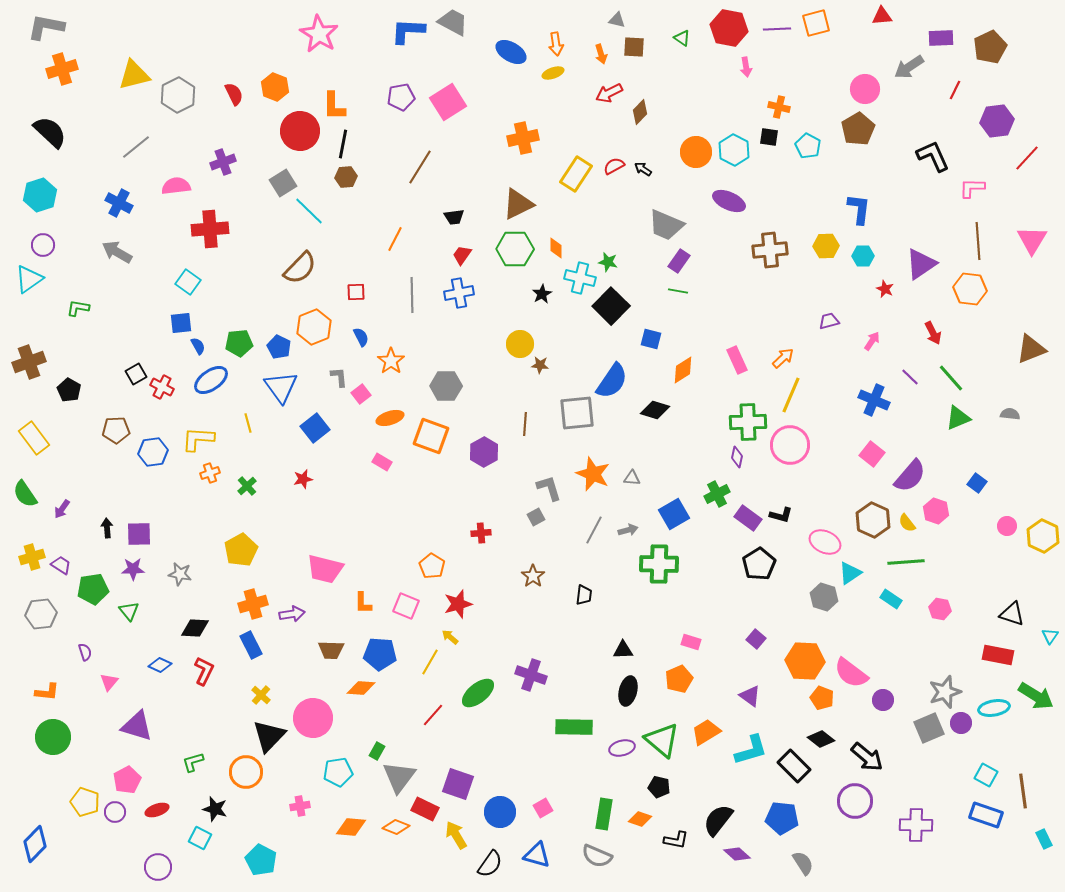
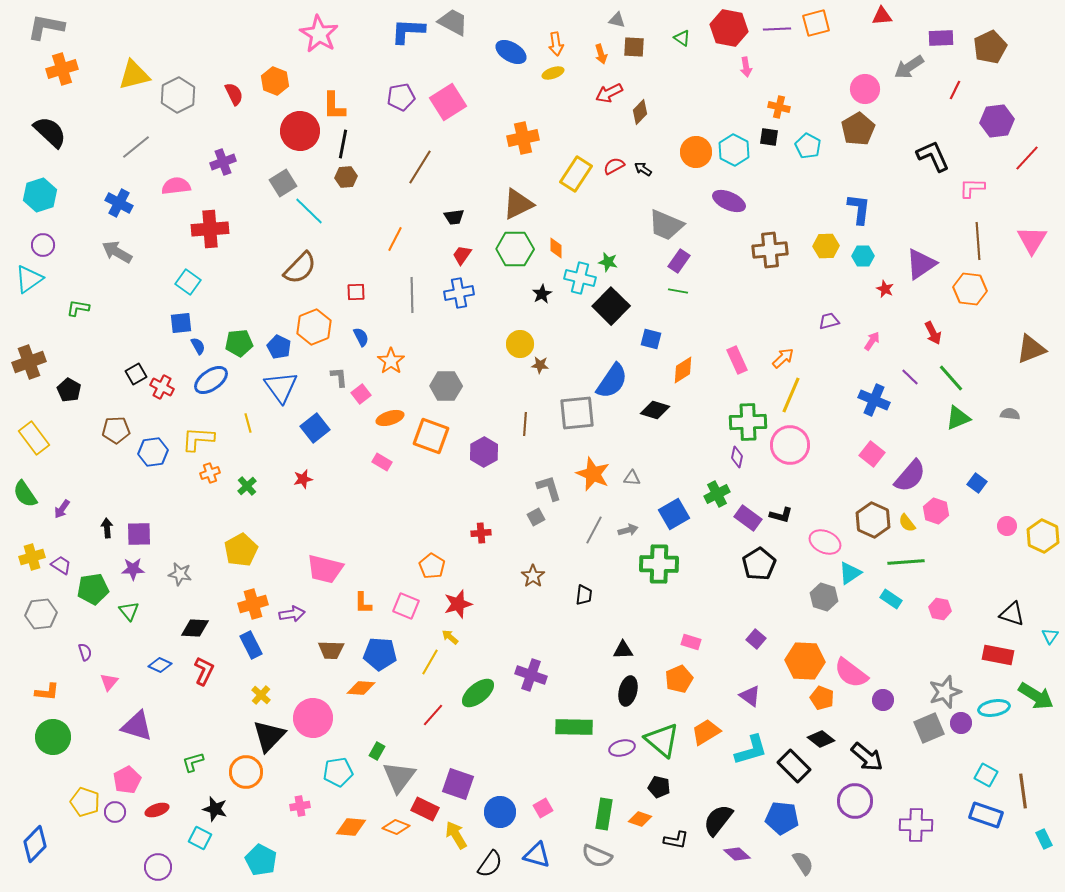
orange hexagon at (275, 87): moved 6 px up
